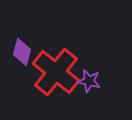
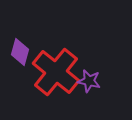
purple diamond: moved 2 px left
